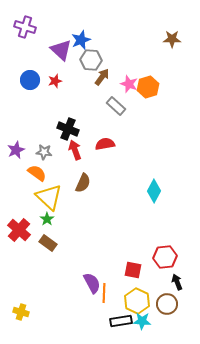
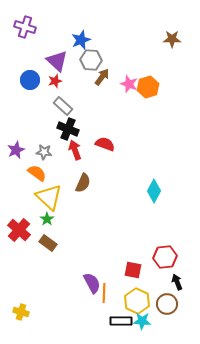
purple triangle: moved 4 px left, 11 px down
gray rectangle: moved 53 px left
red semicircle: rotated 30 degrees clockwise
black rectangle: rotated 10 degrees clockwise
